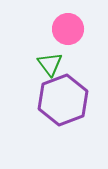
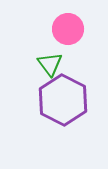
purple hexagon: rotated 12 degrees counterclockwise
